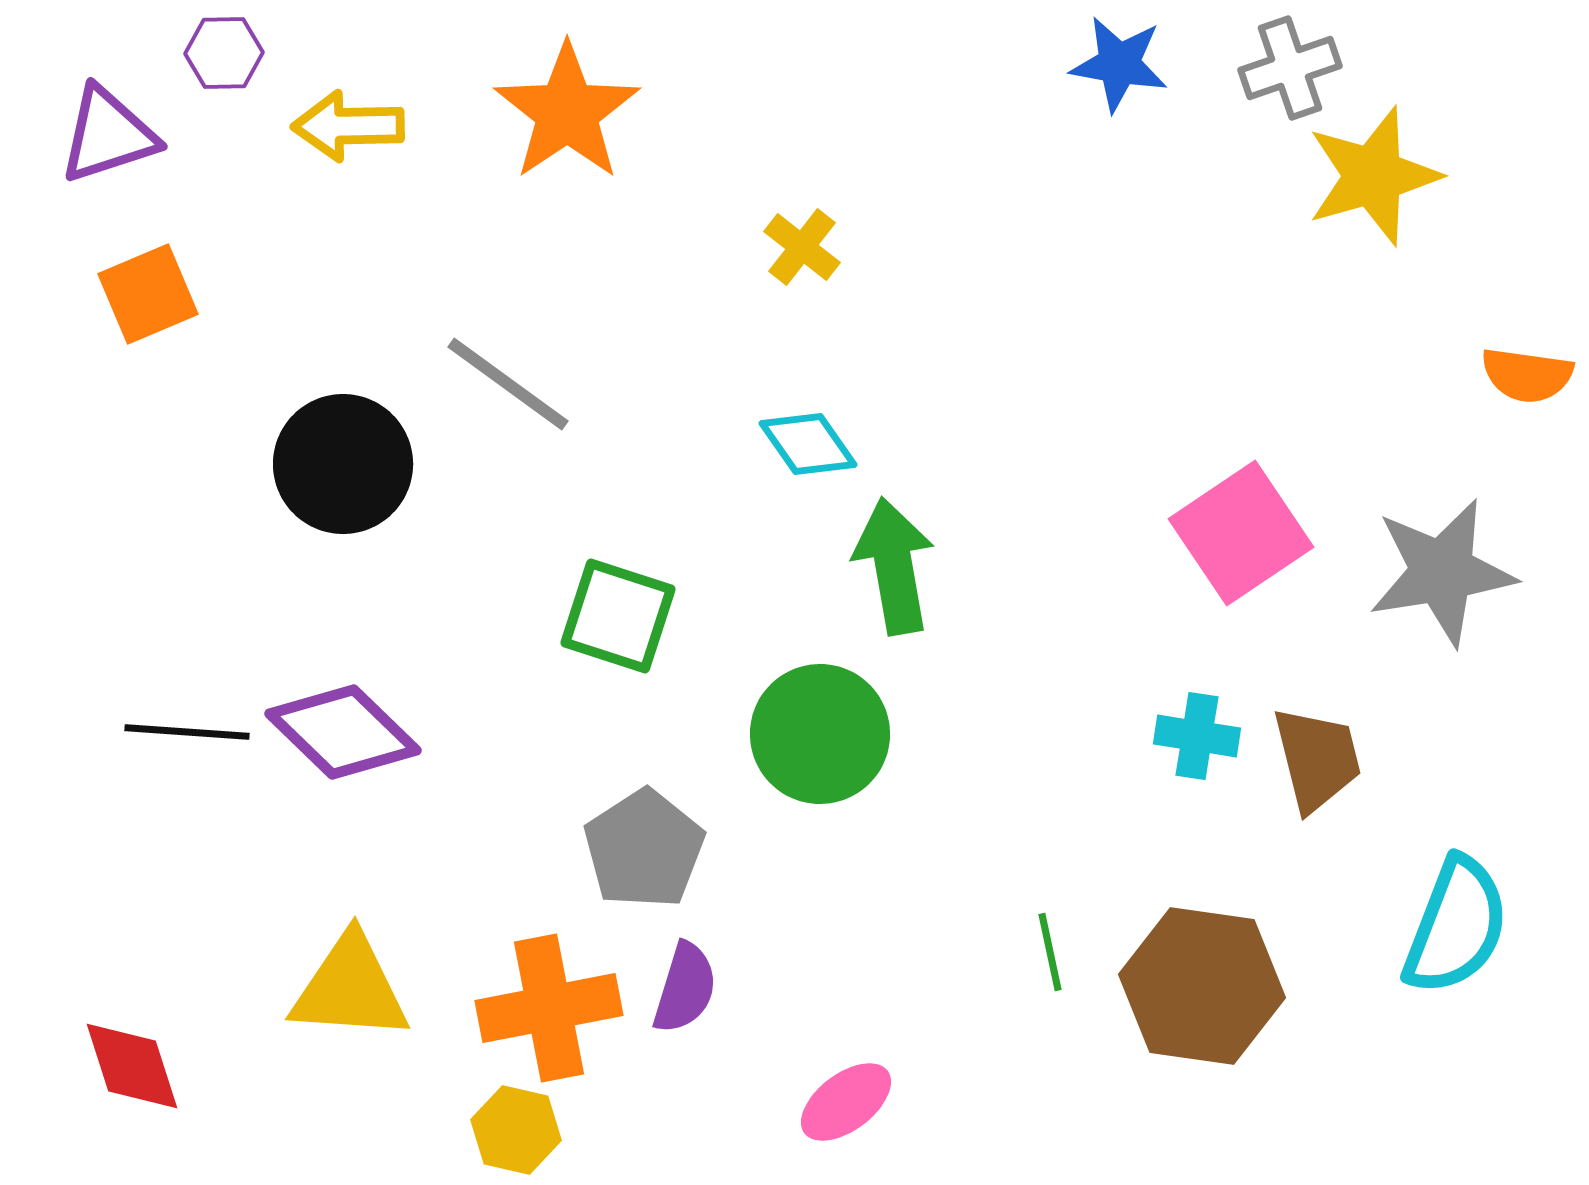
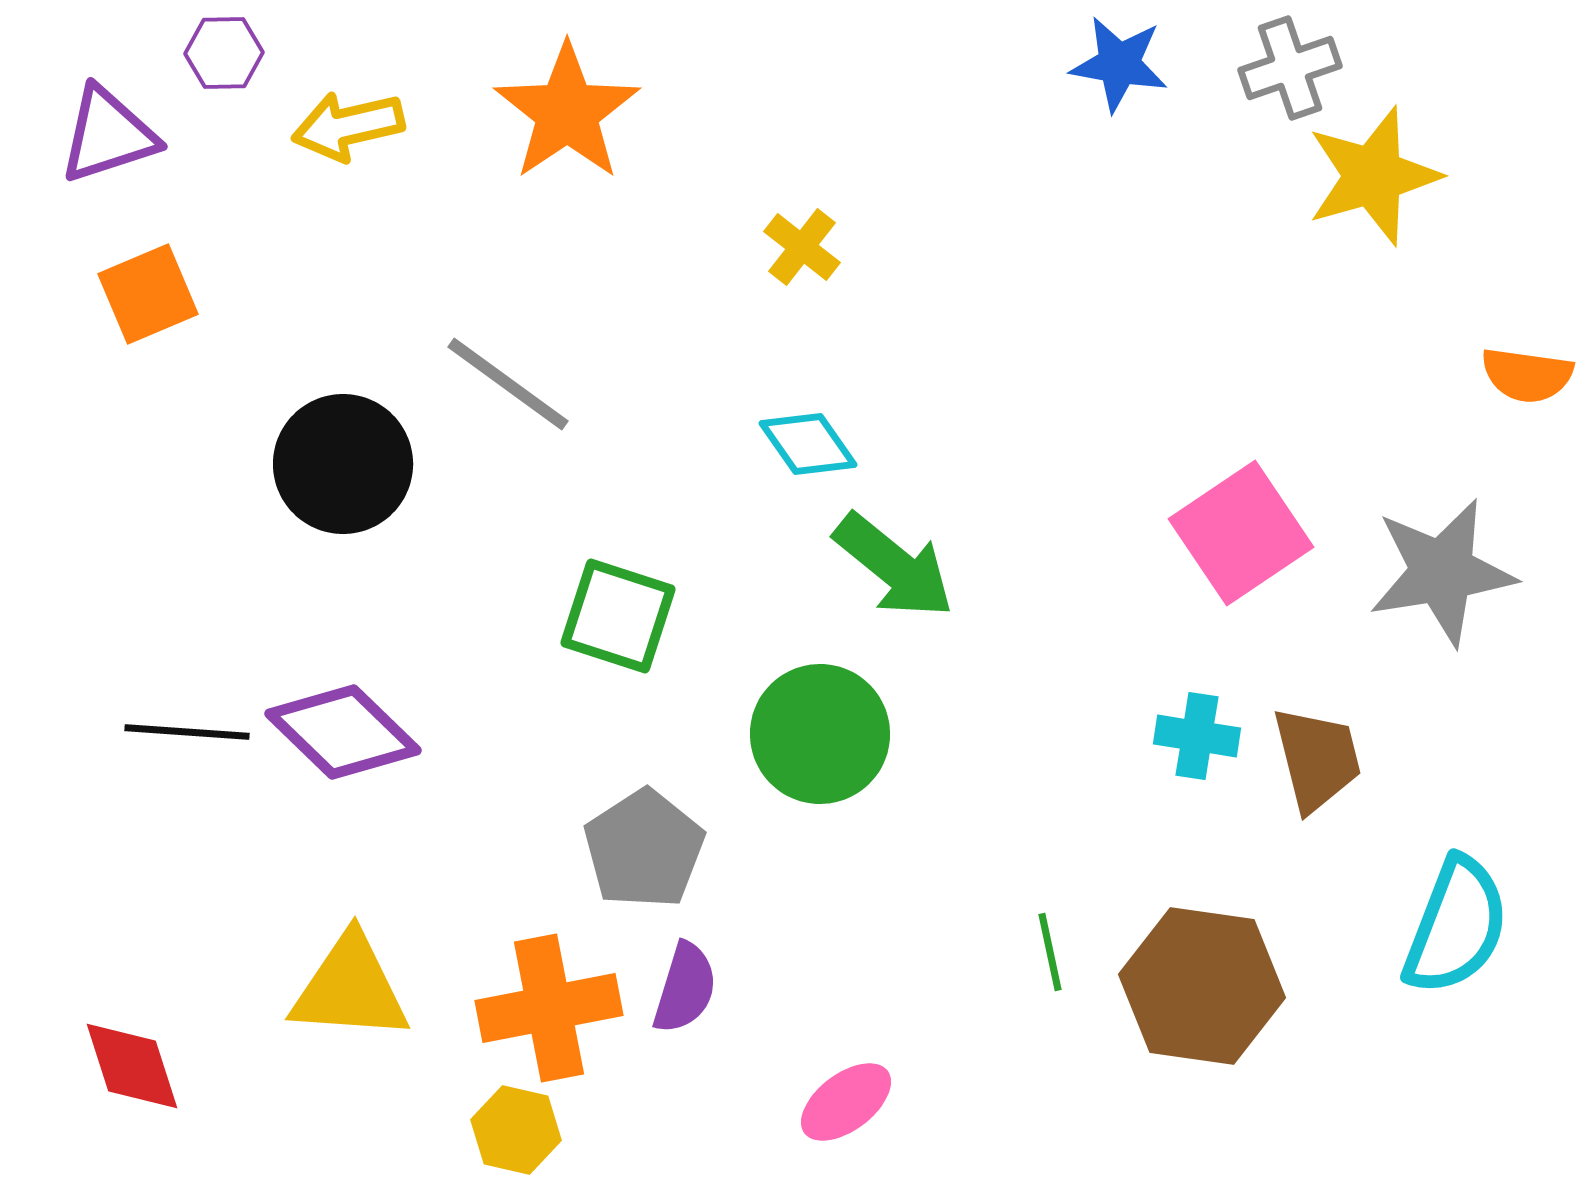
yellow arrow: rotated 12 degrees counterclockwise
green arrow: rotated 139 degrees clockwise
